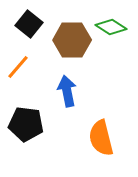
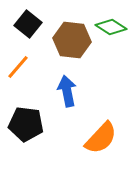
black square: moved 1 px left
brown hexagon: rotated 6 degrees clockwise
orange semicircle: rotated 123 degrees counterclockwise
